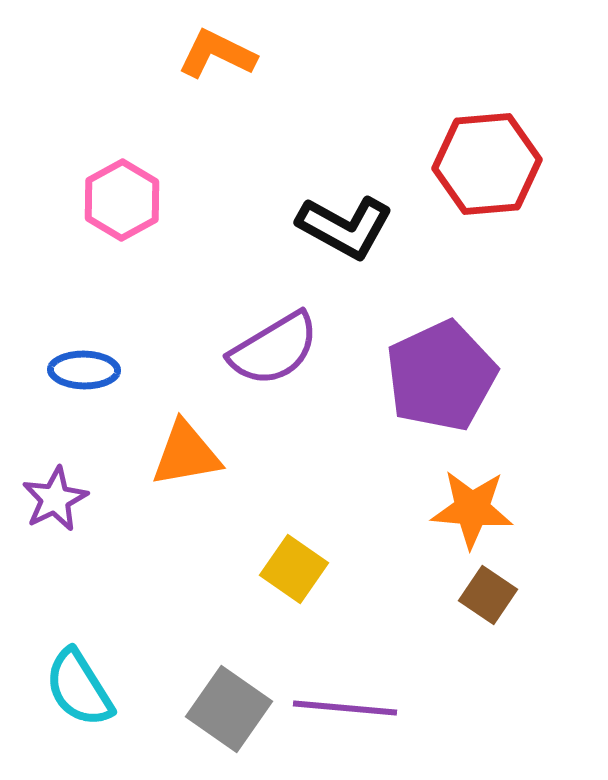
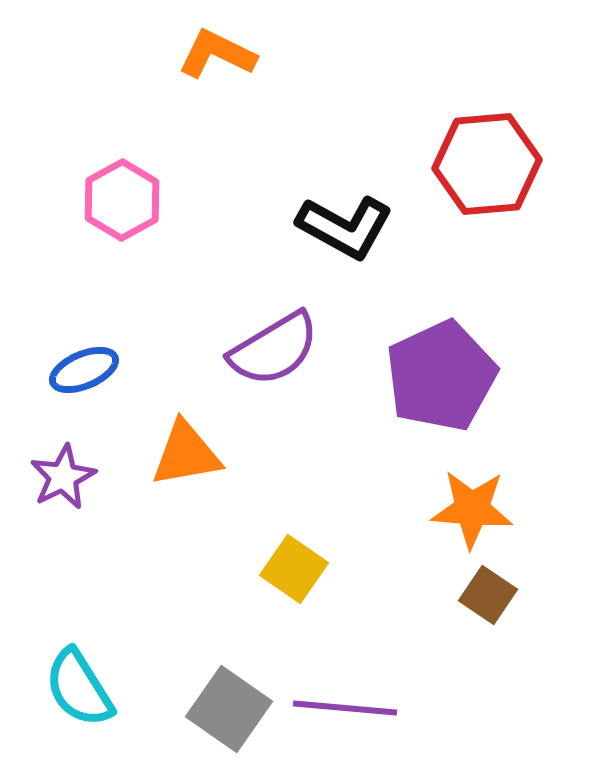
blue ellipse: rotated 24 degrees counterclockwise
purple star: moved 8 px right, 22 px up
